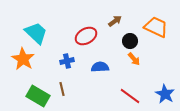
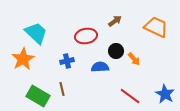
red ellipse: rotated 20 degrees clockwise
black circle: moved 14 px left, 10 px down
orange star: rotated 10 degrees clockwise
